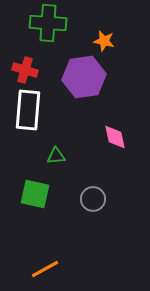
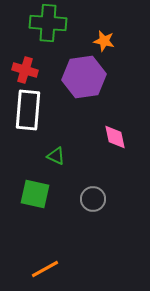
green triangle: rotated 30 degrees clockwise
